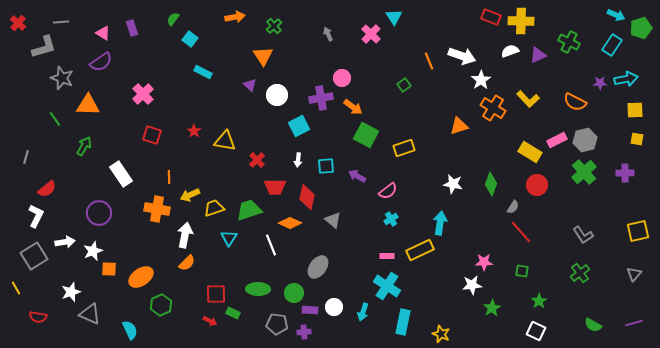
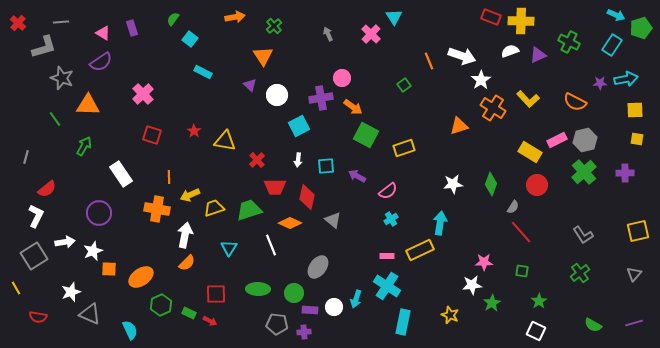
white star at (453, 184): rotated 18 degrees counterclockwise
cyan triangle at (229, 238): moved 10 px down
green star at (492, 308): moved 5 px up
cyan arrow at (363, 312): moved 7 px left, 13 px up
green rectangle at (233, 313): moved 44 px left
yellow star at (441, 334): moved 9 px right, 19 px up
